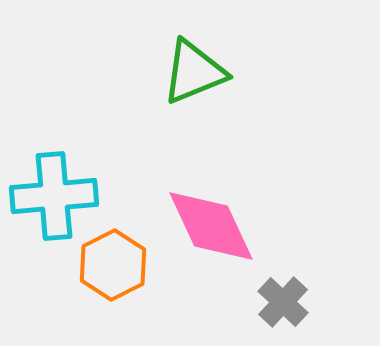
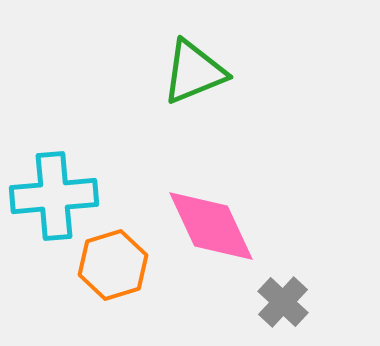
orange hexagon: rotated 10 degrees clockwise
